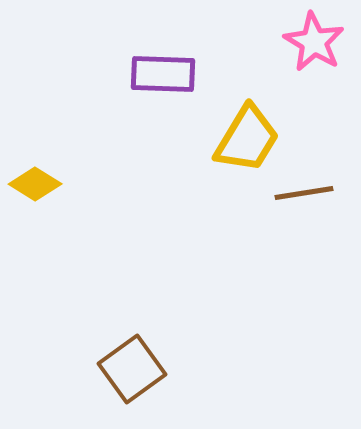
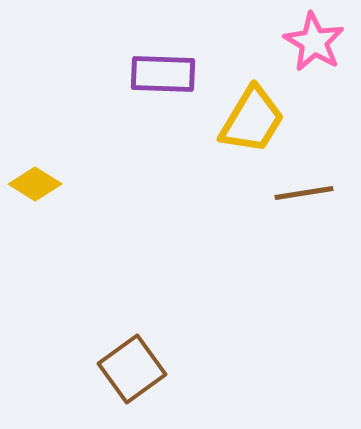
yellow trapezoid: moved 5 px right, 19 px up
